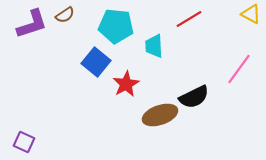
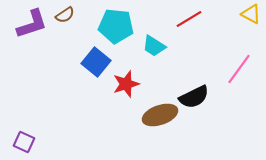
cyan trapezoid: rotated 55 degrees counterclockwise
red star: rotated 12 degrees clockwise
